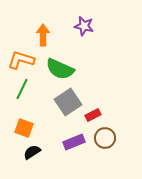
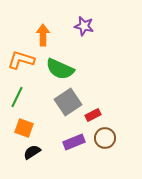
green line: moved 5 px left, 8 px down
